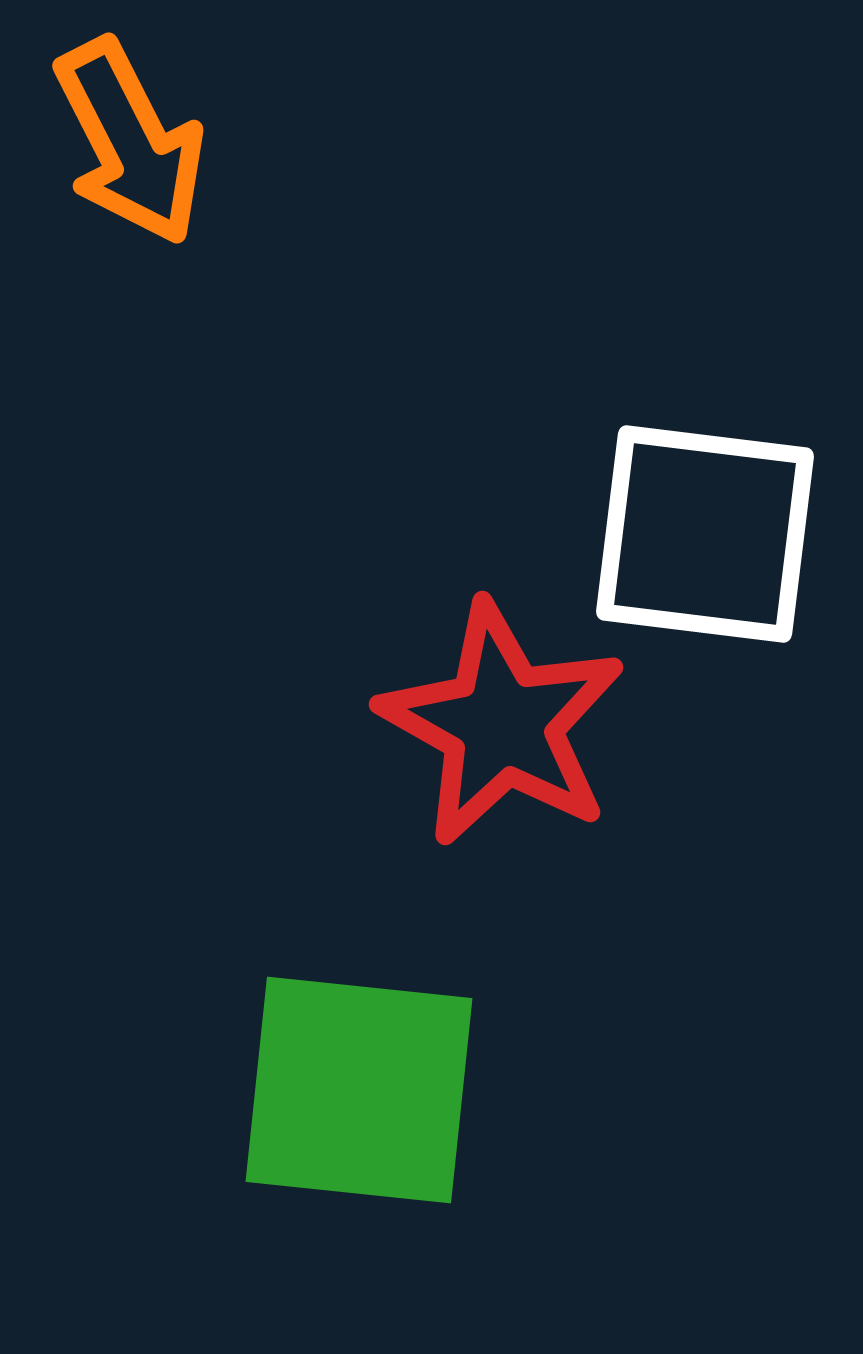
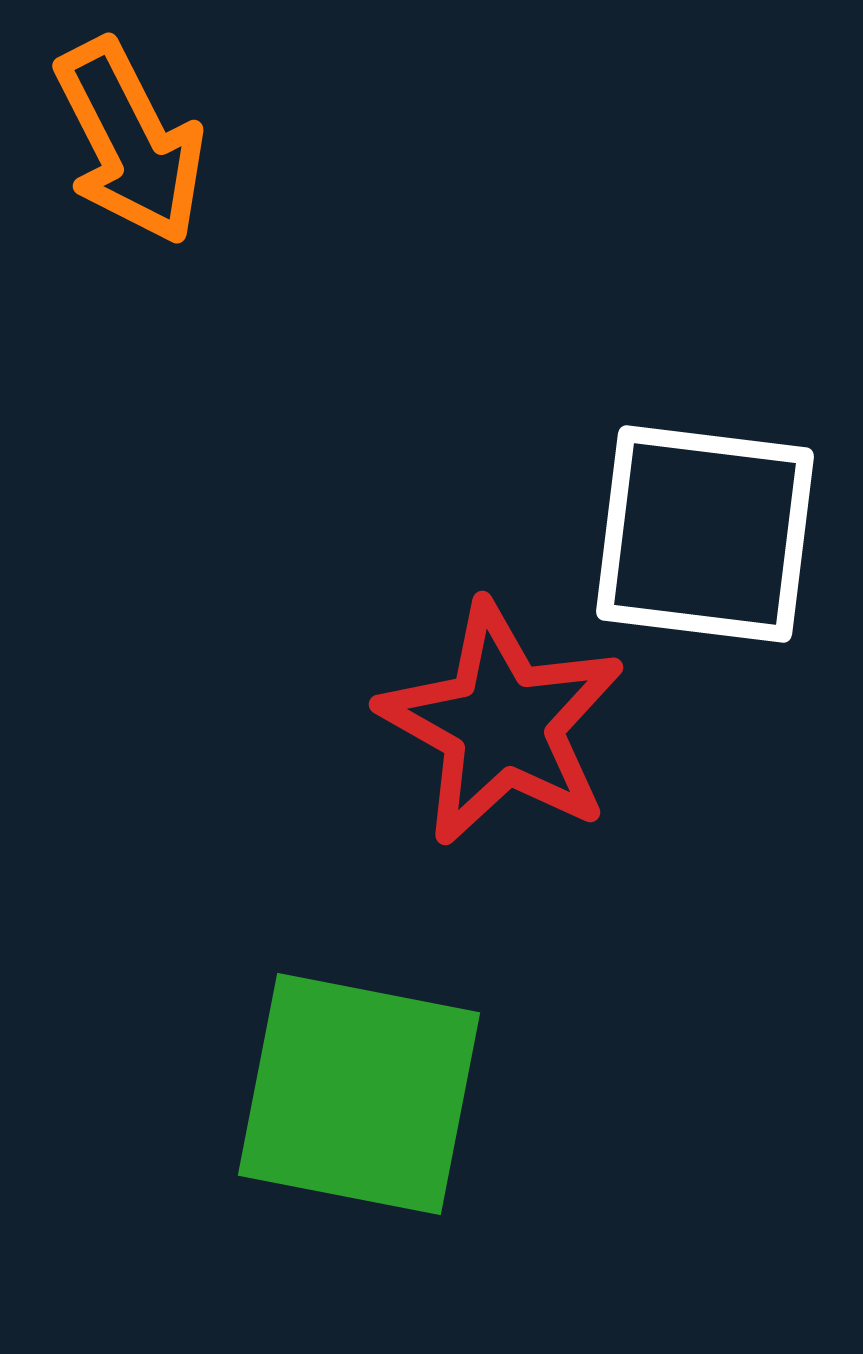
green square: moved 4 px down; rotated 5 degrees clockwise
